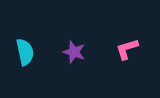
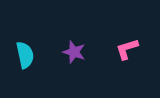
cyan semicircle: moved 3 px down
